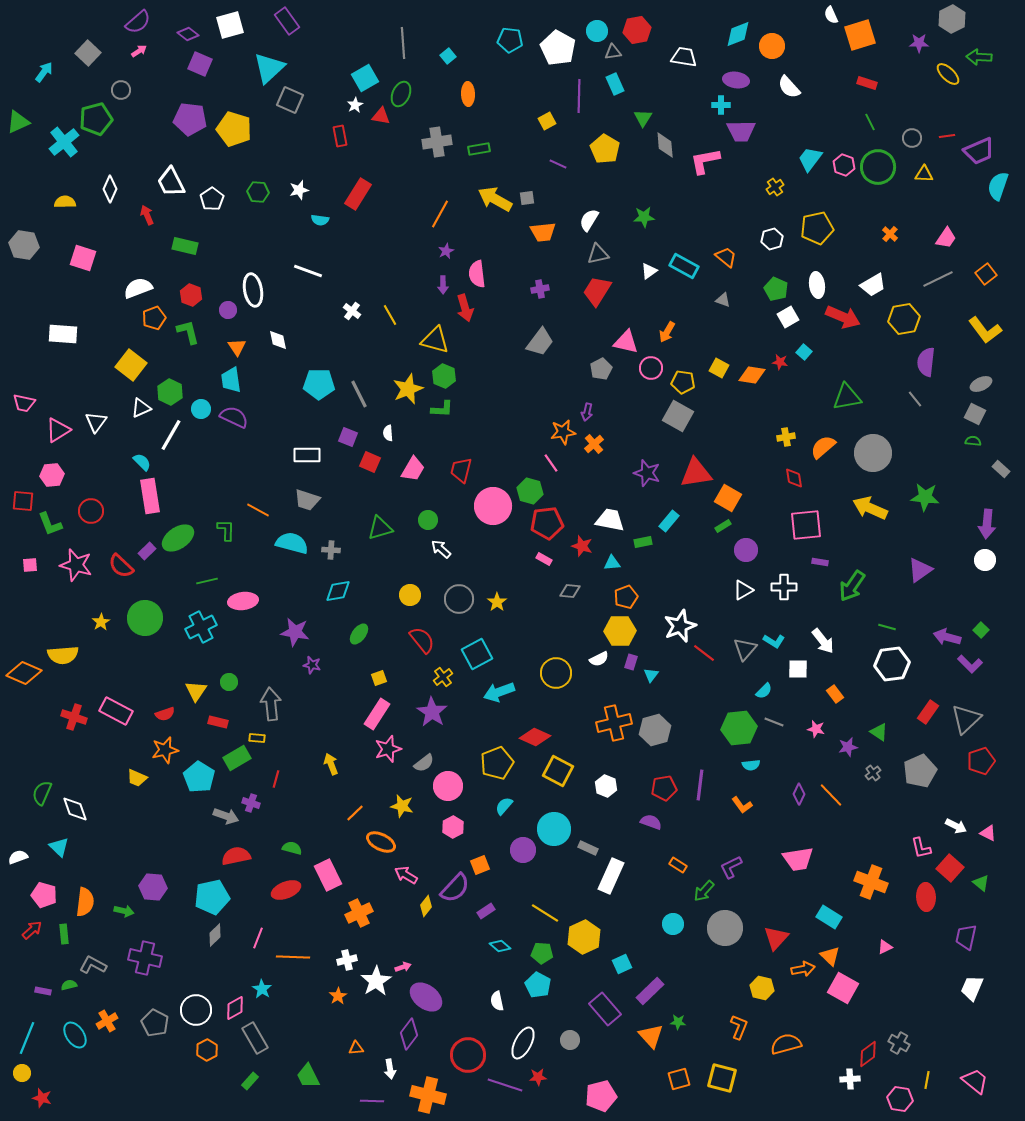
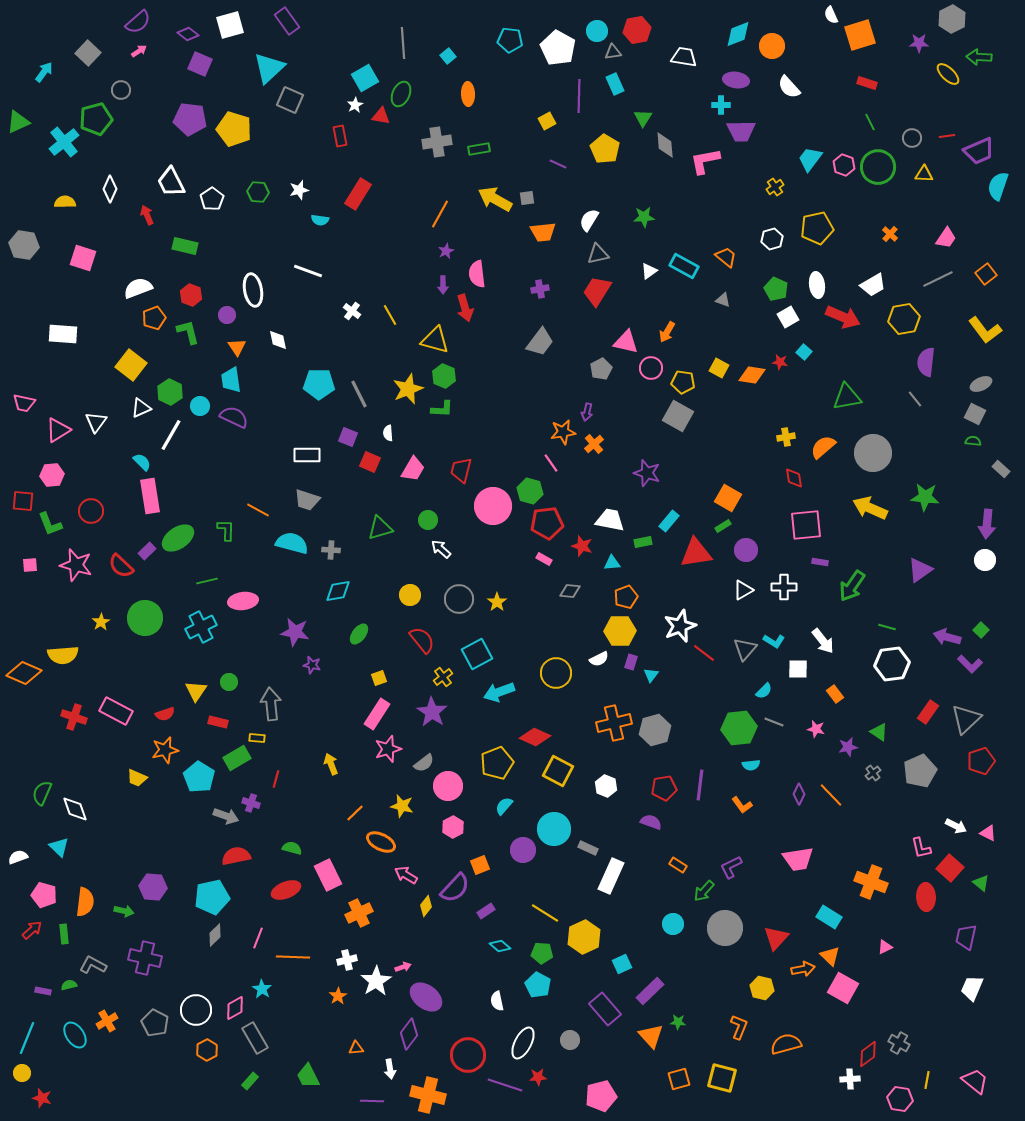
purple circle at (228, 310): moved 1 px left, 5 px down
cyan circle at (201, 409): moved 1 px left, 3 px up
red triangle at (696, 473): moved 80 px down
